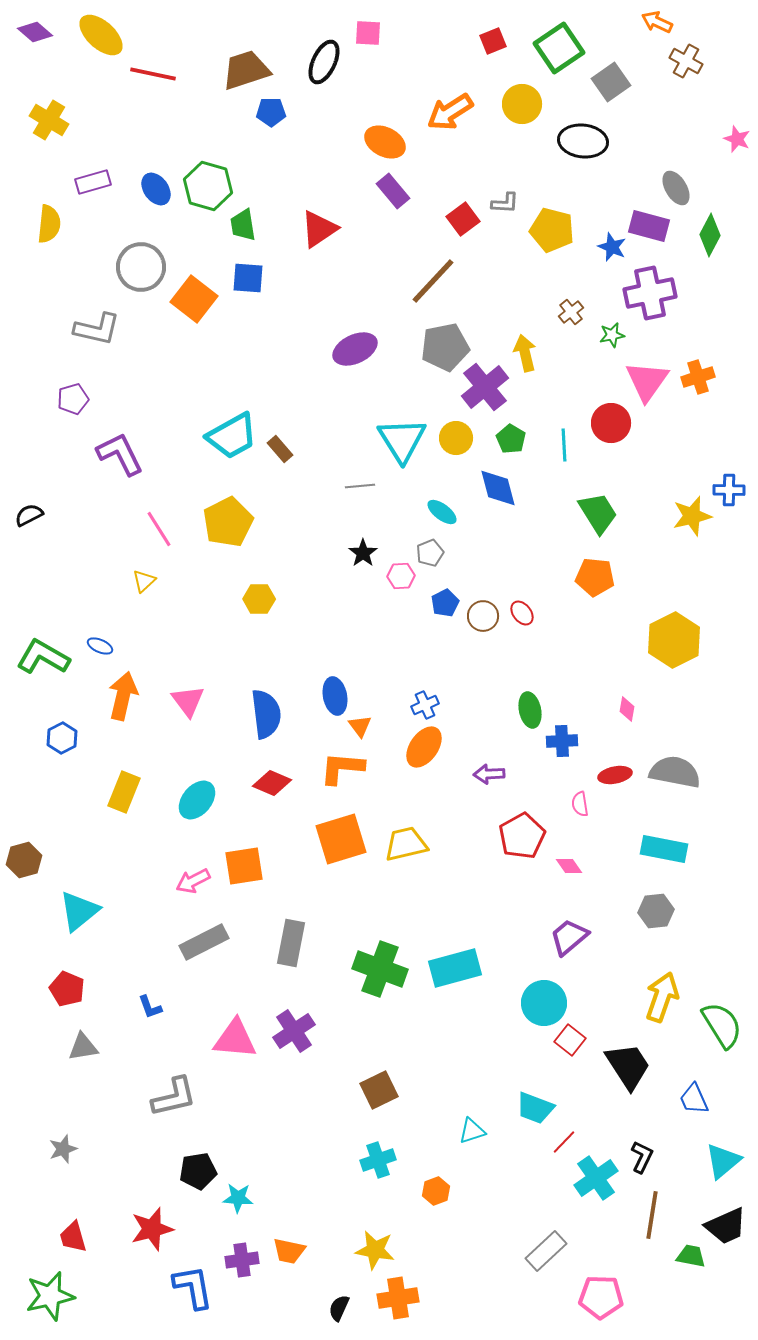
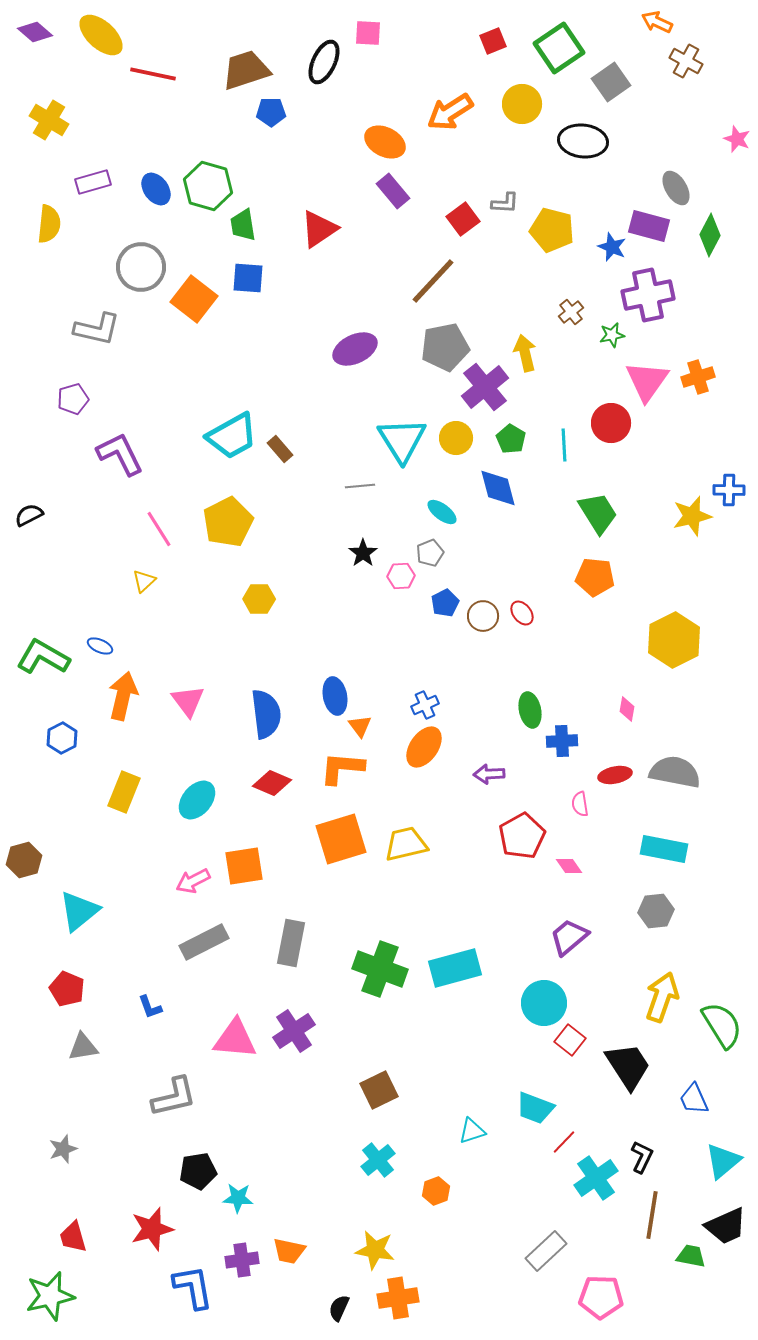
purple cross at (650, 293): moved 2 px left, 2 px down
cyan cross at (378, 1160): rotated 20 degrees counterclockwise
